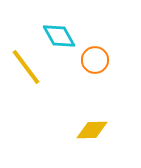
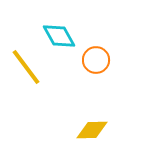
orange circle: moved 1 px right
